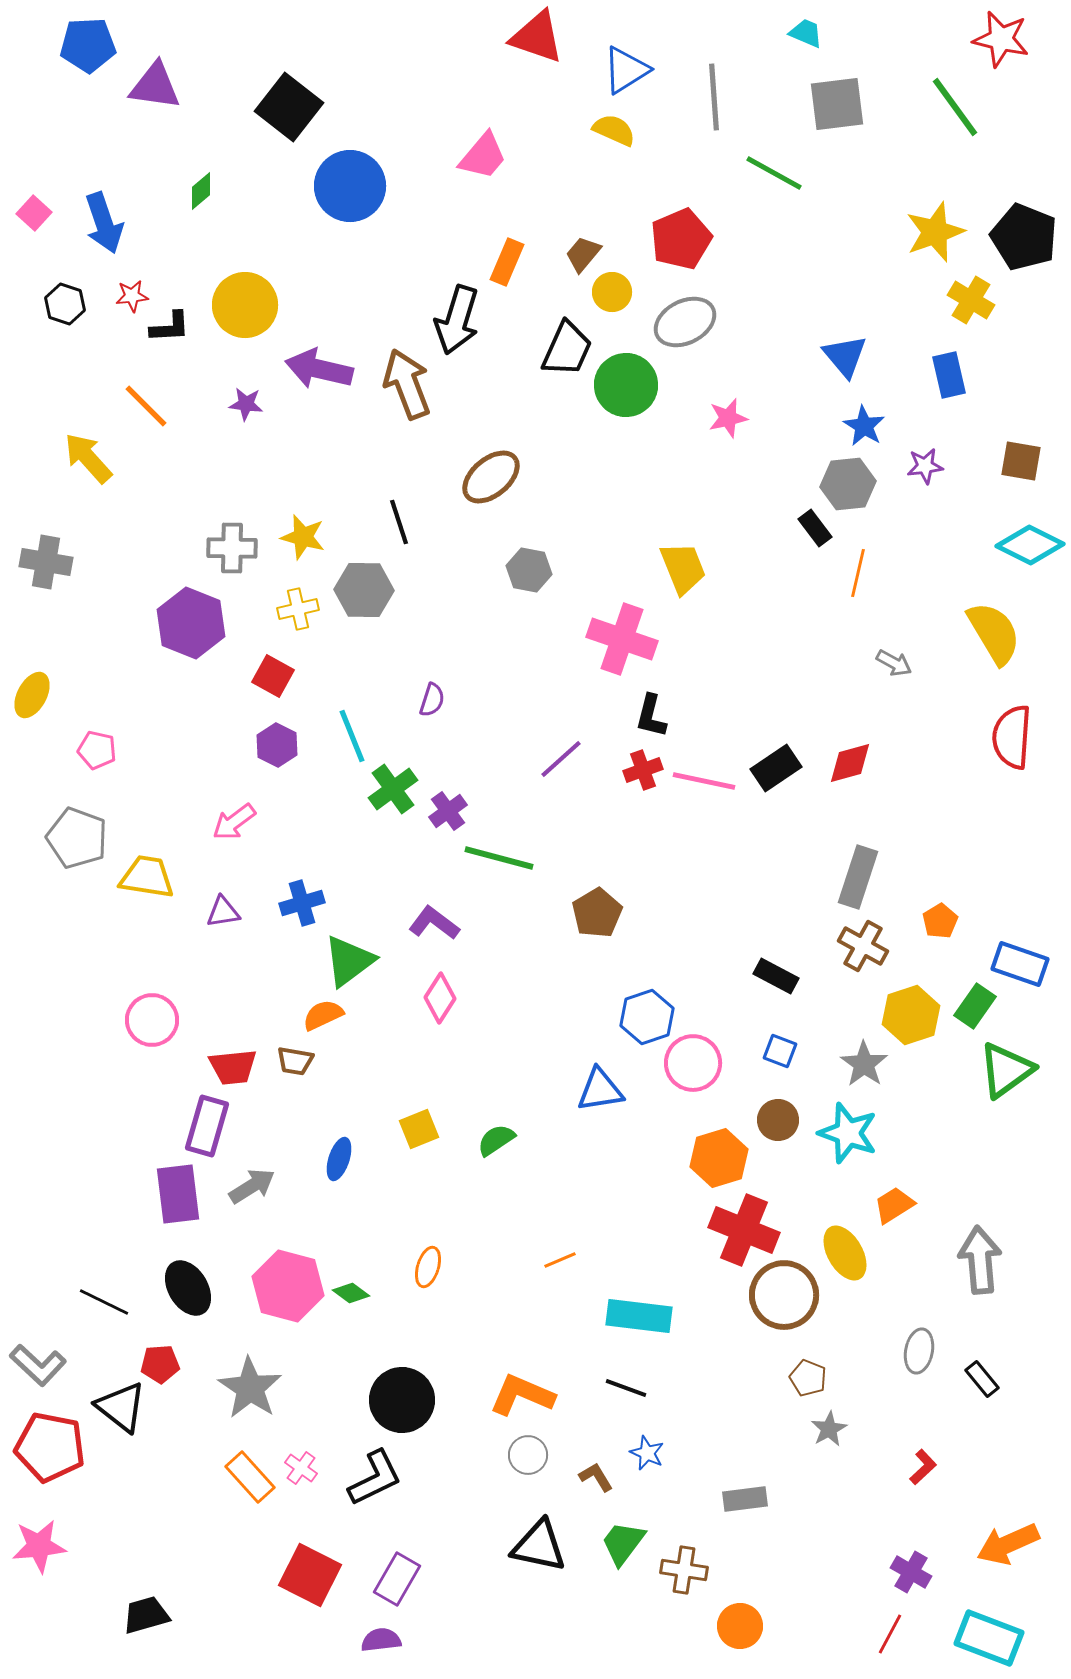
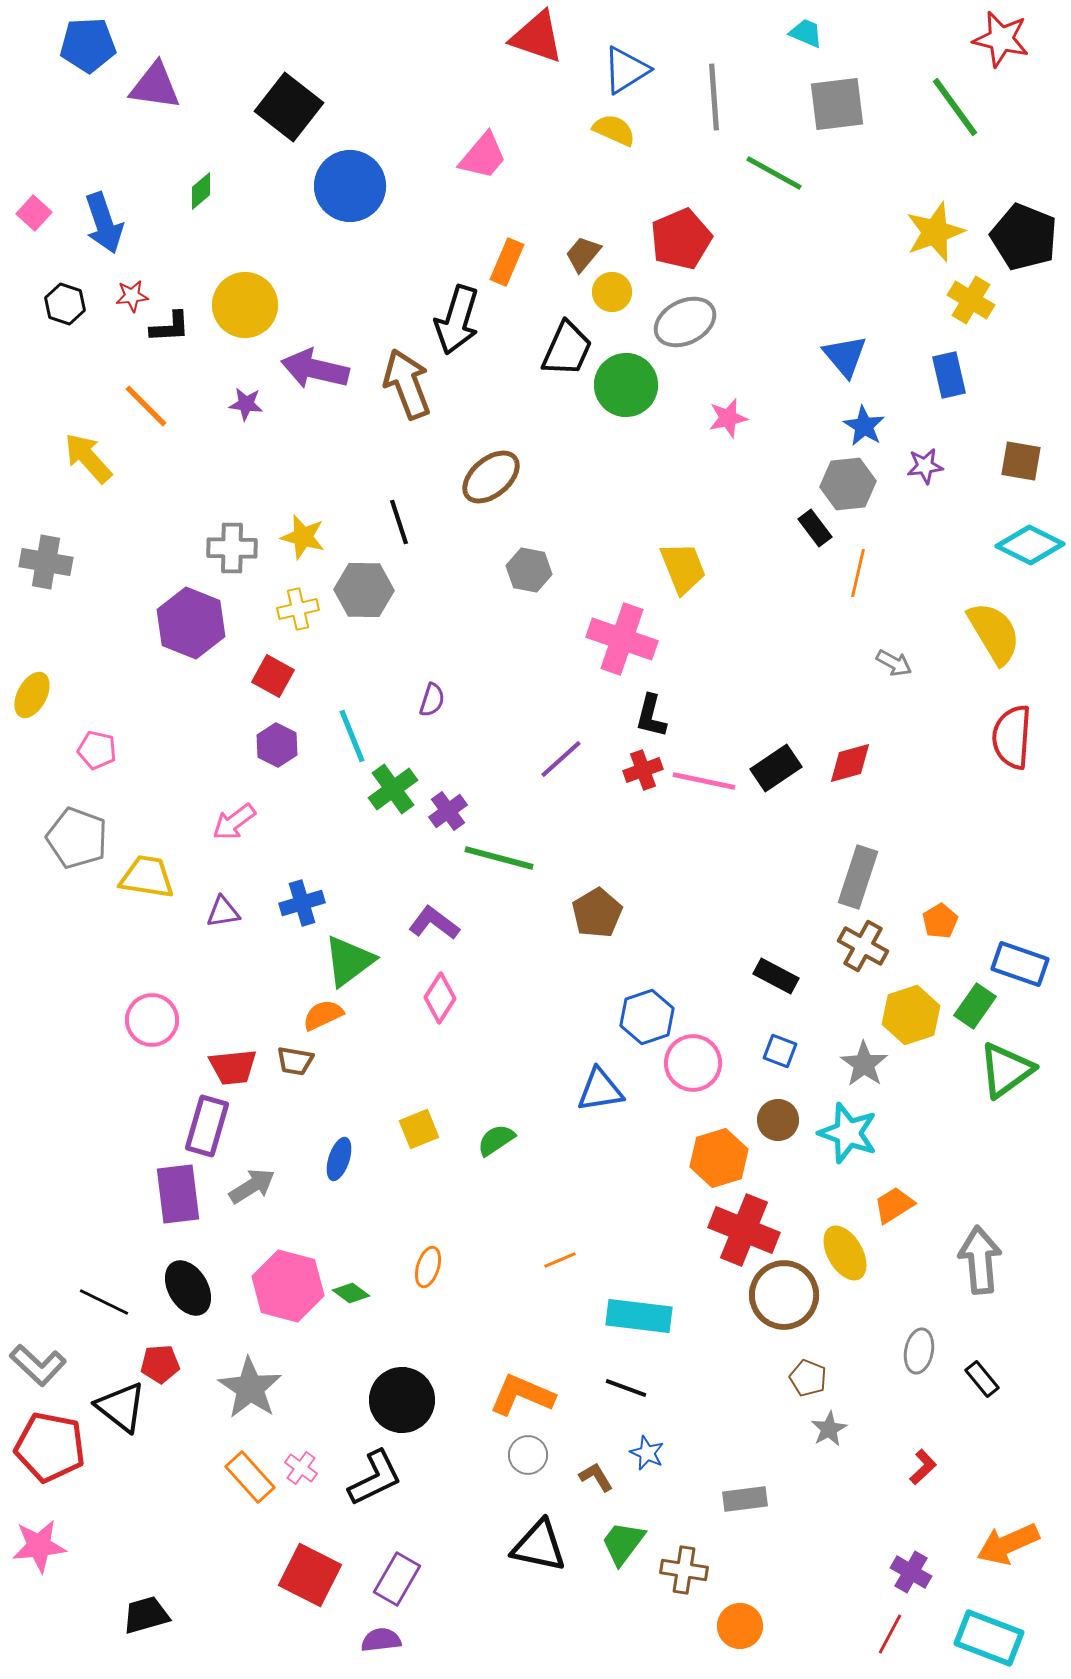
purple arrow at (319, 369): moved 4 px left
